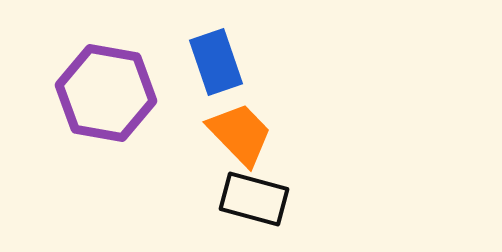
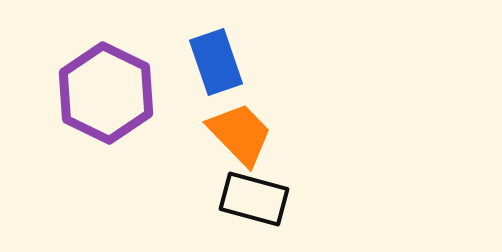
purple hexagon: rotated 16 degrees clockwise
